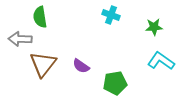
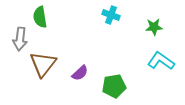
gray arrow: rotated 85 degrees counterclockwise
purple semicircle: moved 1 px left, 7 px down; rotated 78 degrees counterclockwise
green pentagon: moved 1 px left, 3 px down
